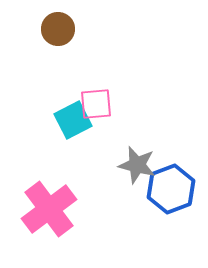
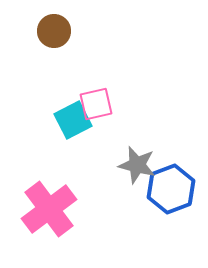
brown circle: moved 4 px left, 2 px down
pink square: rotated 8 degrees counterclockwise
